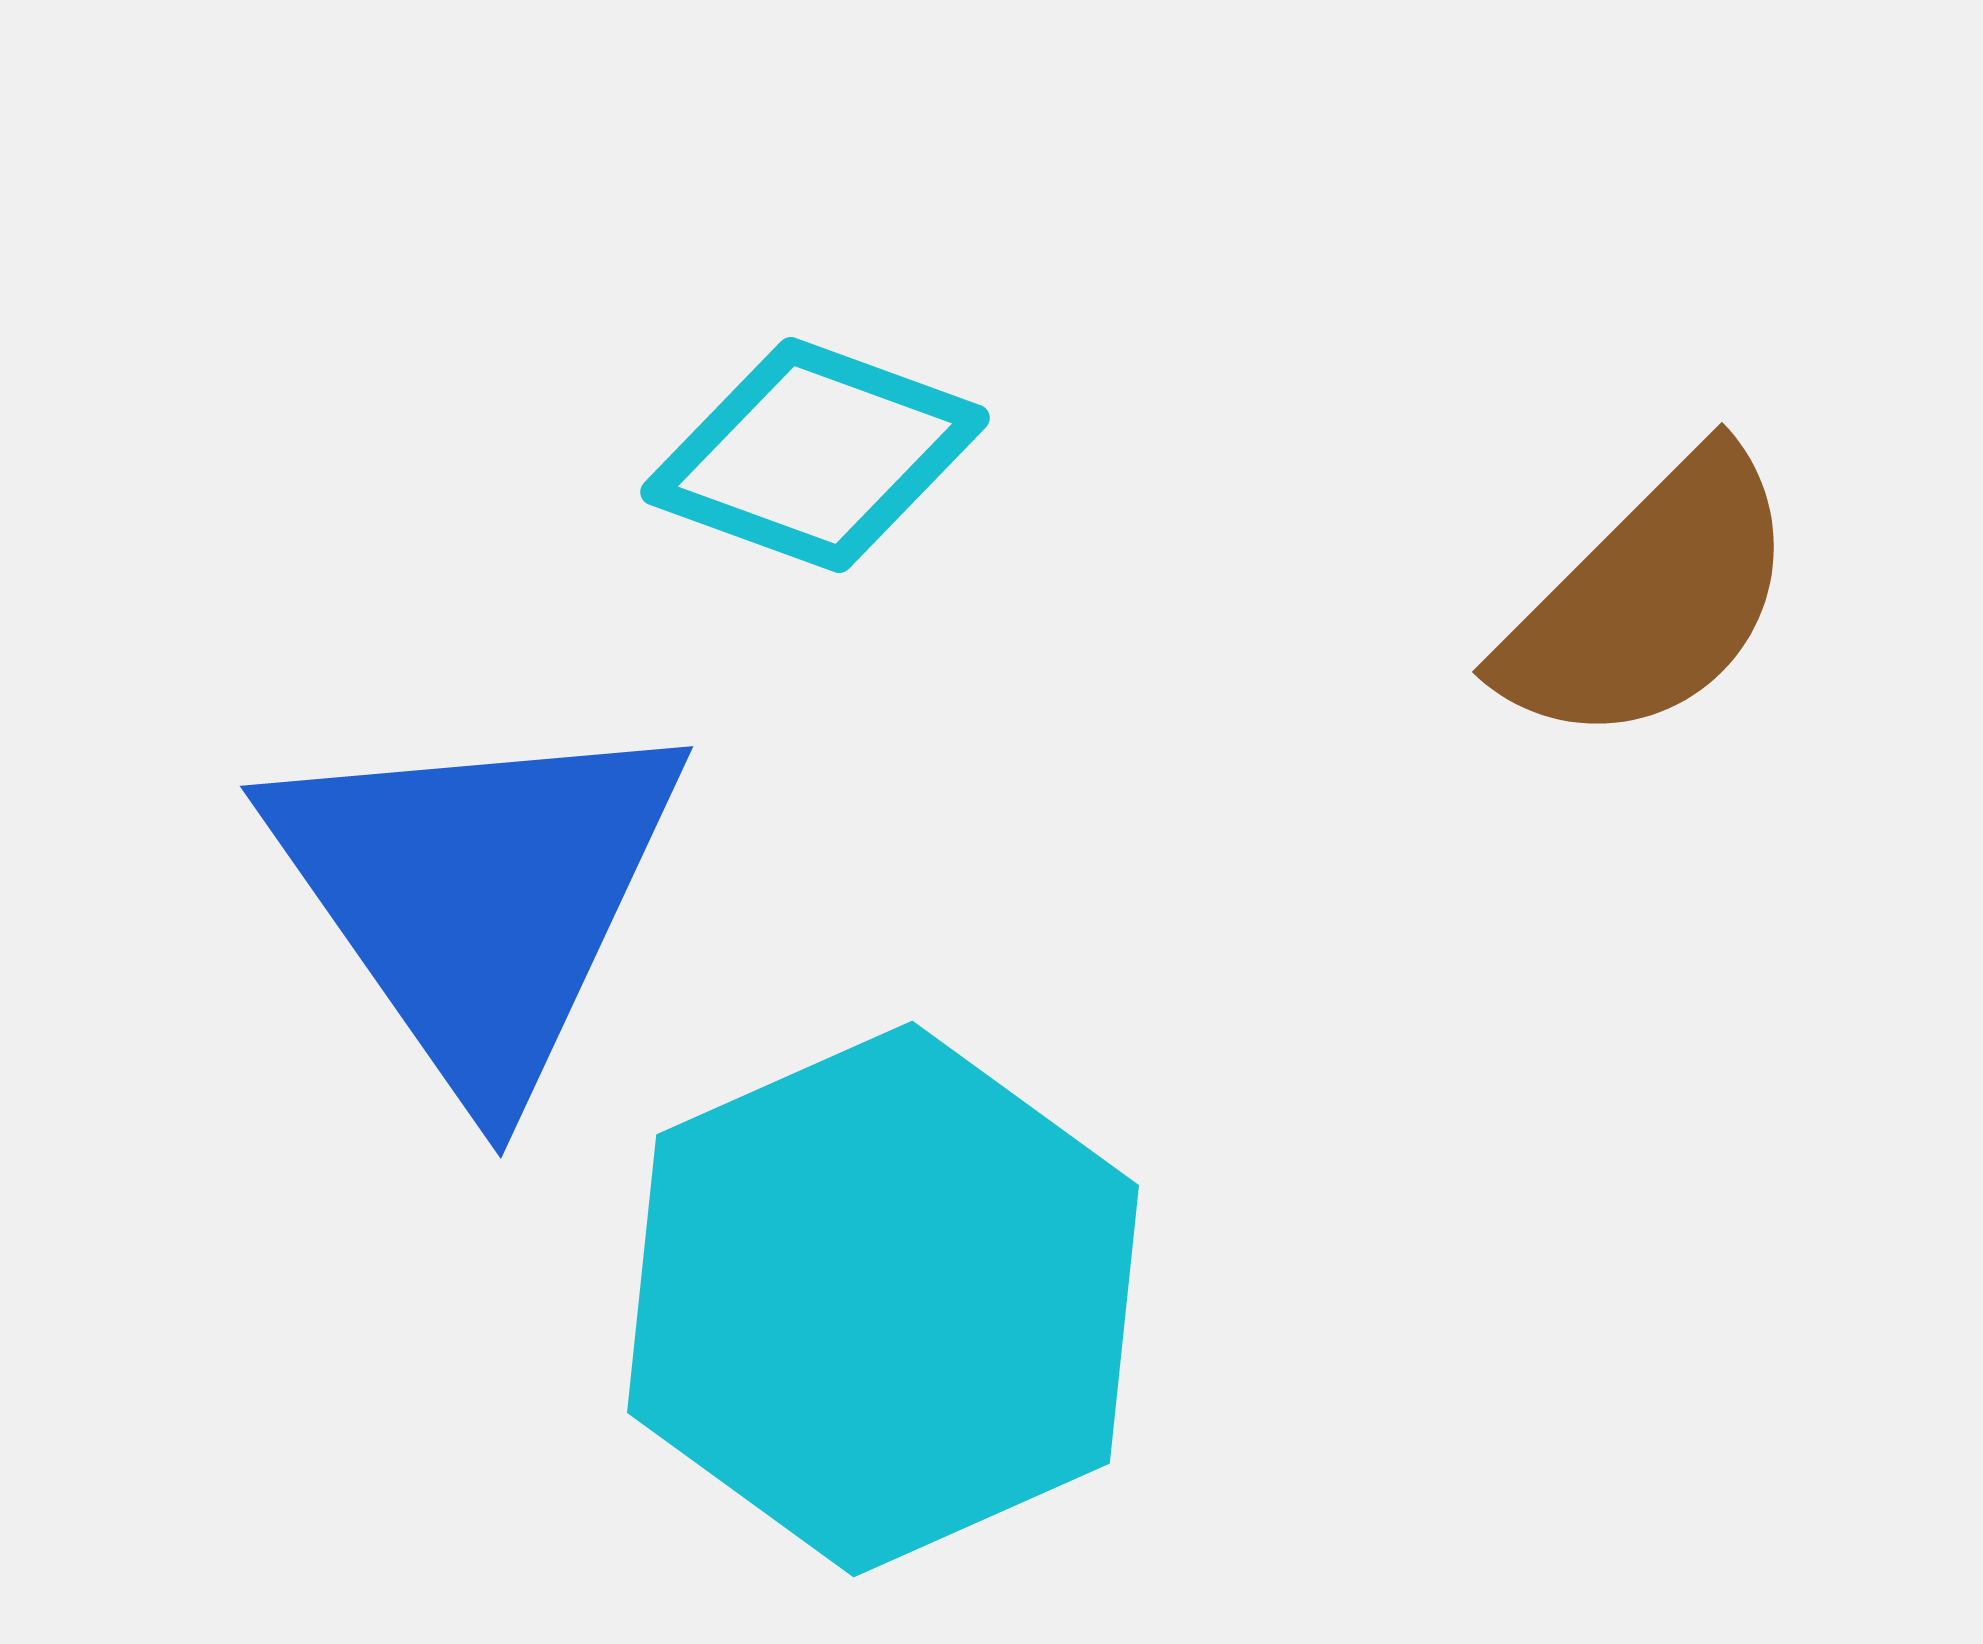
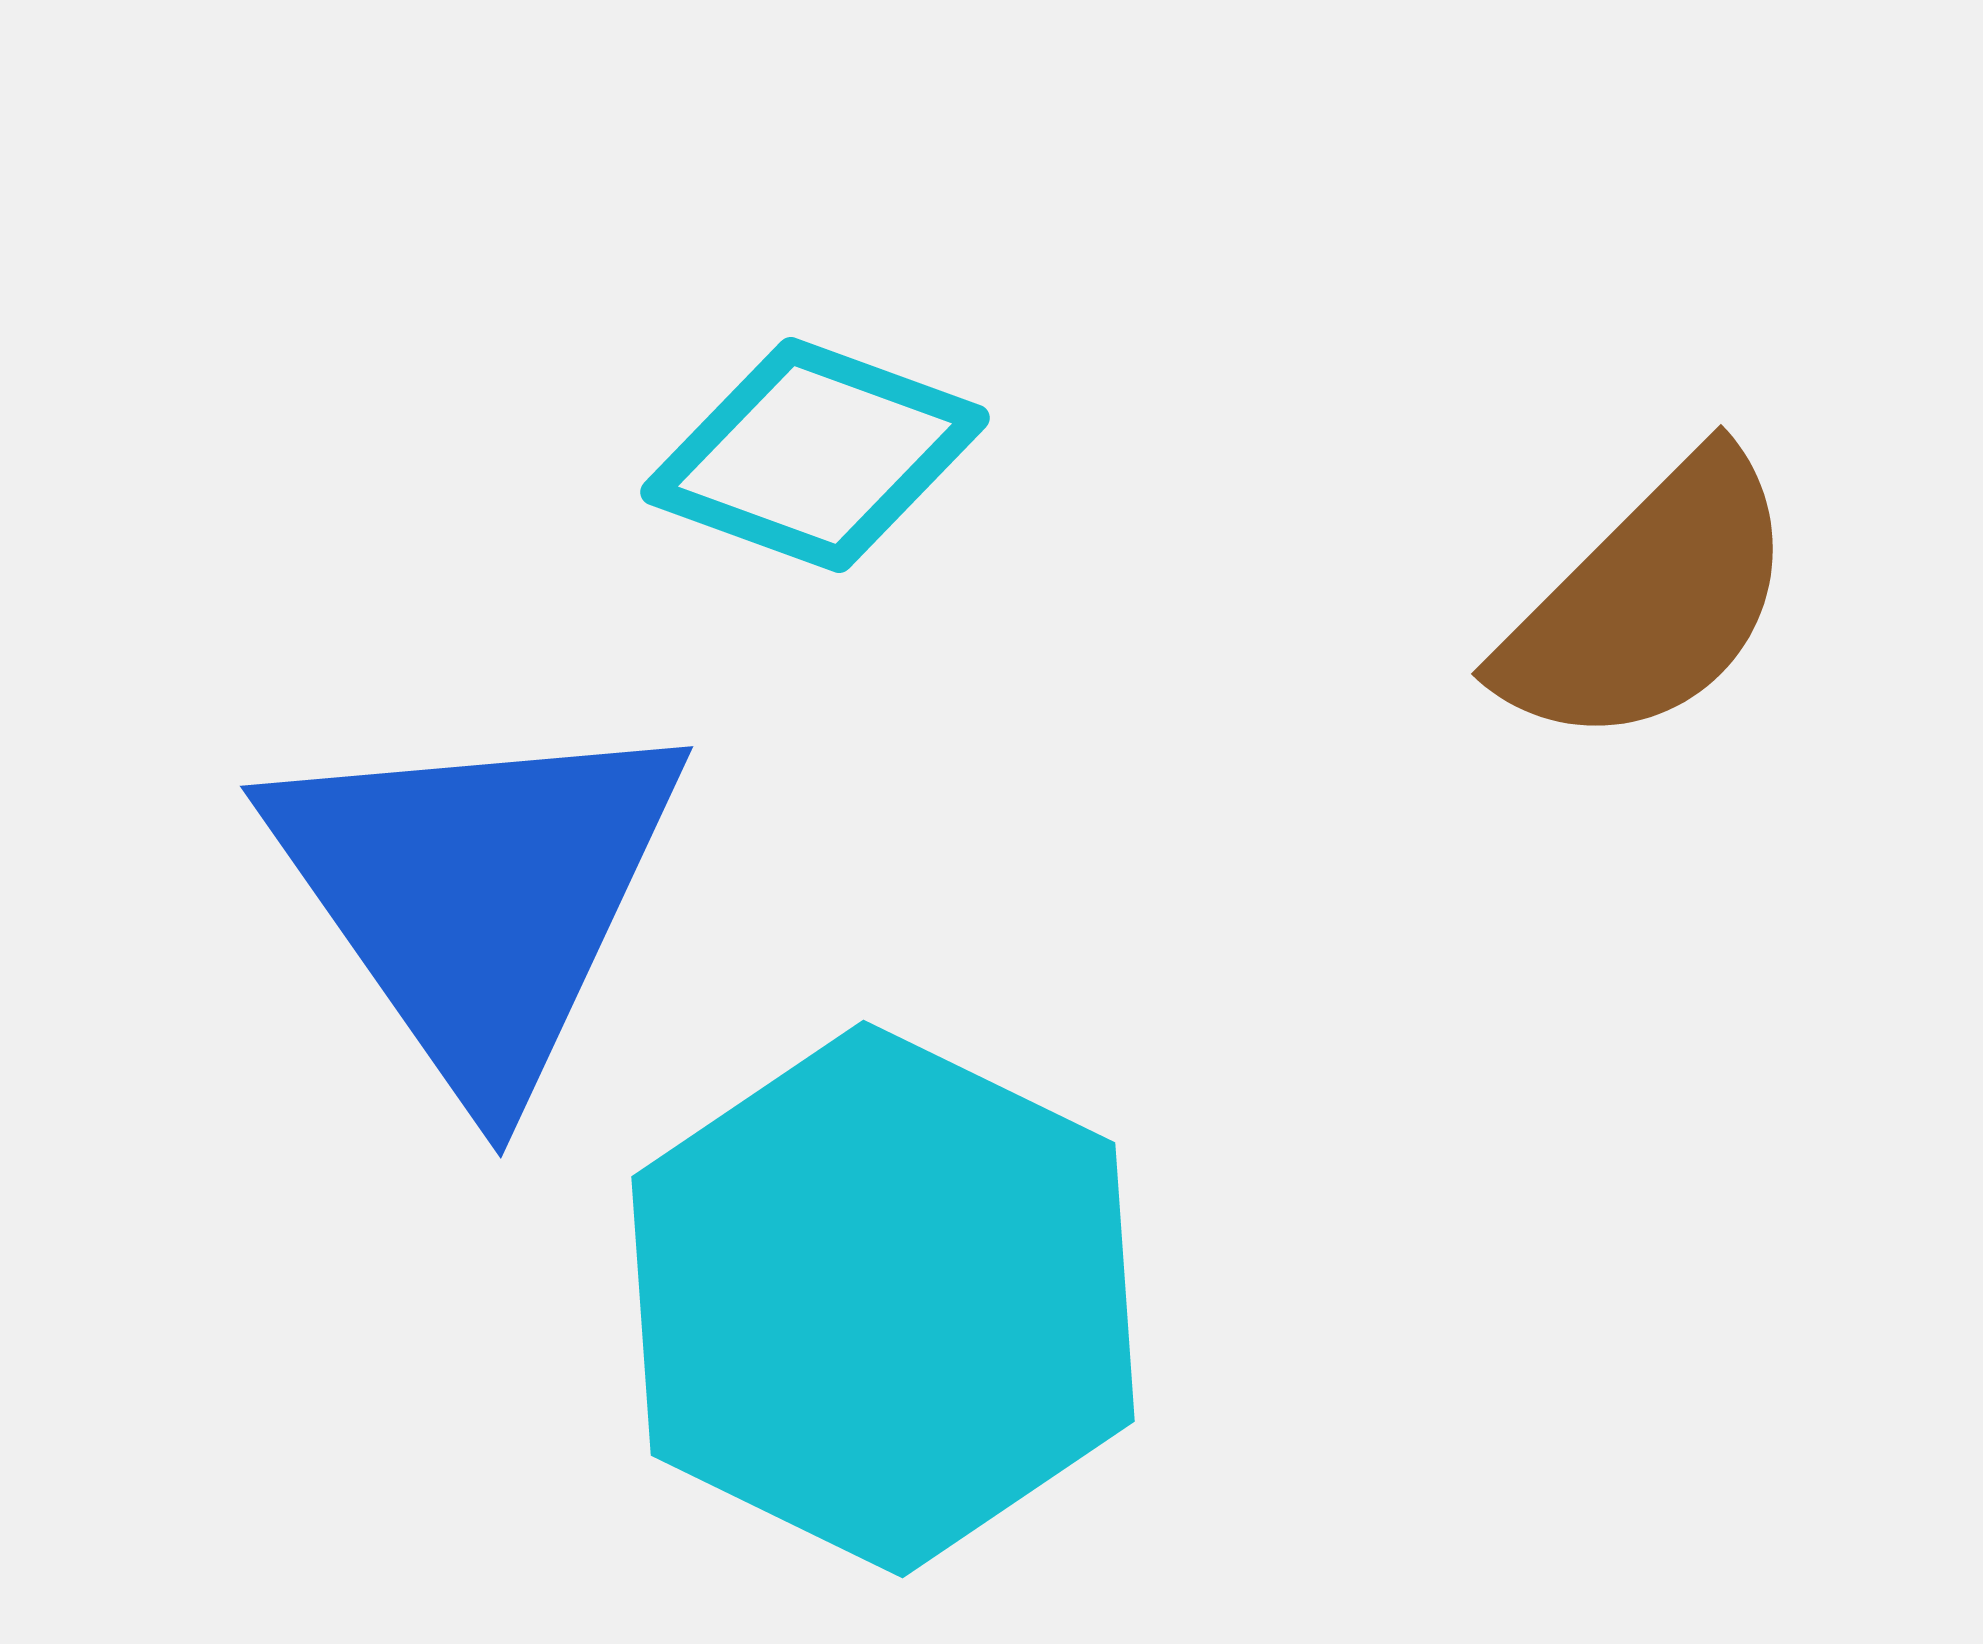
brown semicircle: moved 1 px left, 2 px down
cyan hexagon: rotated 10 degrees counterclockwise
